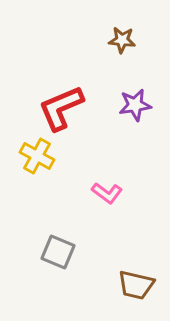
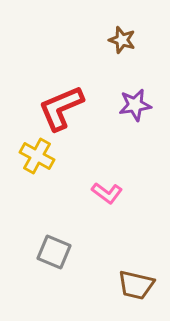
brown star: rotated 12 degrees clockwise
gray square: moved 4 px left
